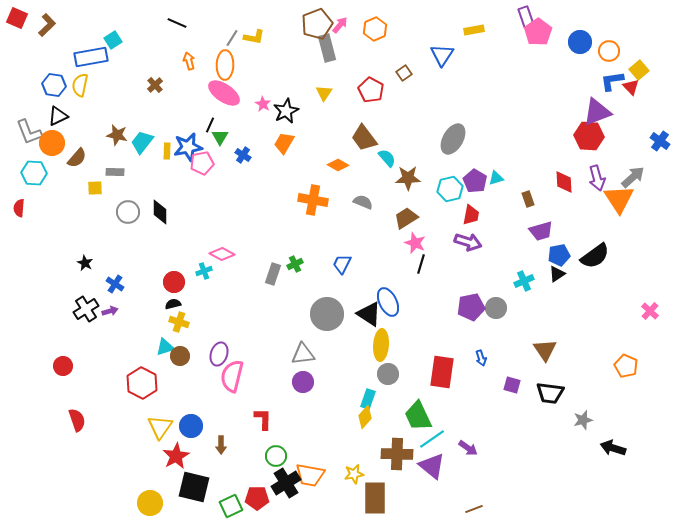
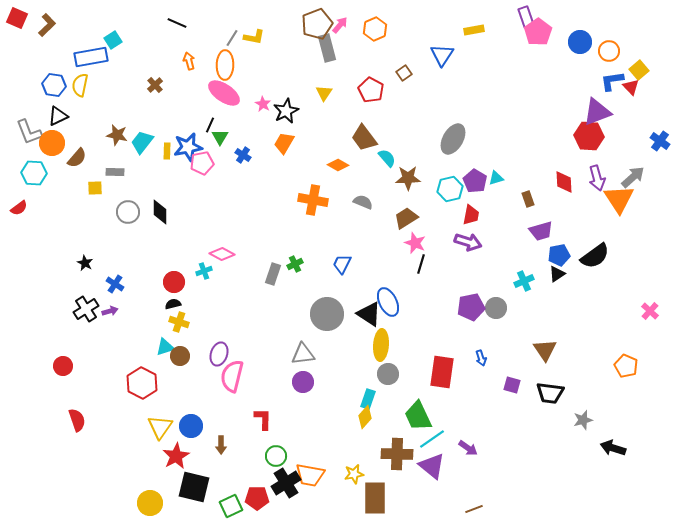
red semicircle at (19, 208): rotated 132 degrees counterclockwise
